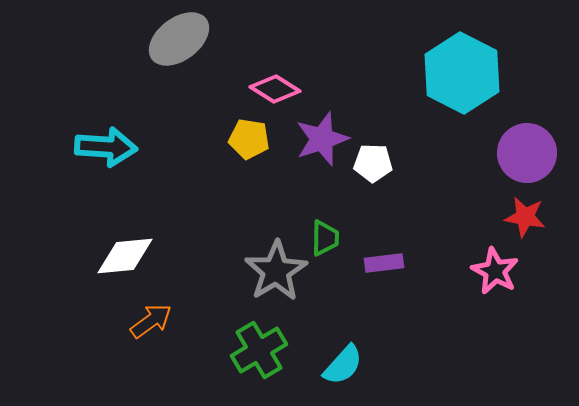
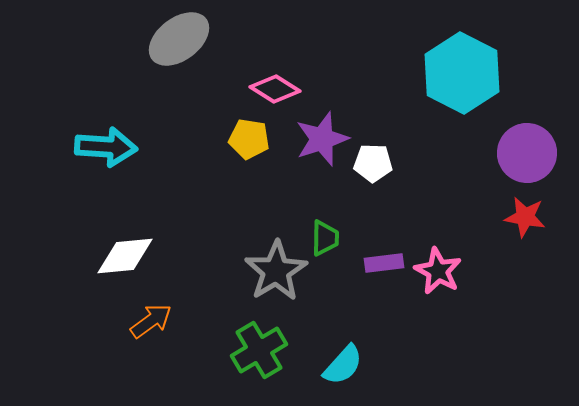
pink star: moved 57 px left
